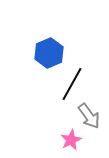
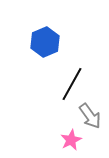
blue hexagon: moved 4 px left, 11 px up
gray arrow: moved 1 px right
